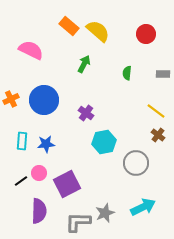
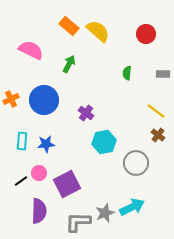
green arrow: moved 15 px left
cyan arrow: moved 11 px left
